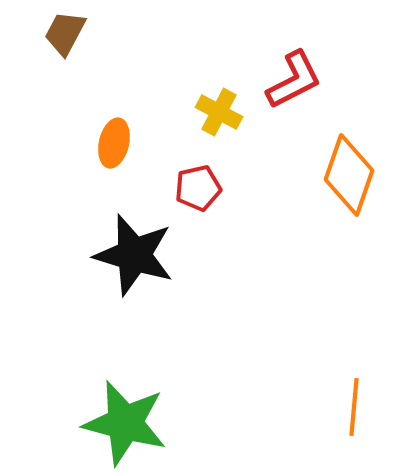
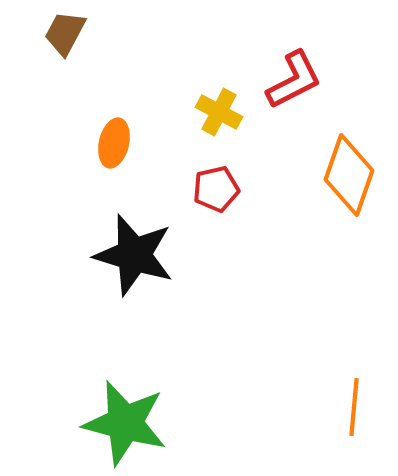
red pentagon: moved 18 px right, 1 px down
